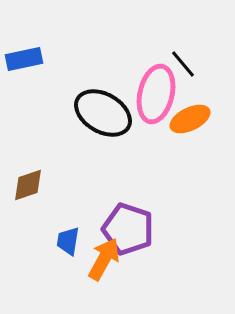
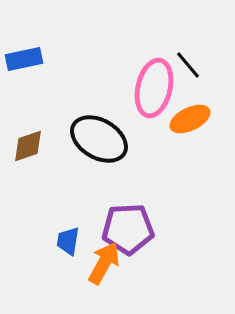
black line: moved 5 px right, 1 px down
pink ellipse: moved 2 px left, 6 px up
black ellipse: moved 4 px left, 26 px down
brown diamond: moved 39 px up
purple pentagon: rotated 21 degrees counterclockwise
orange arrow: moved 4 px down
